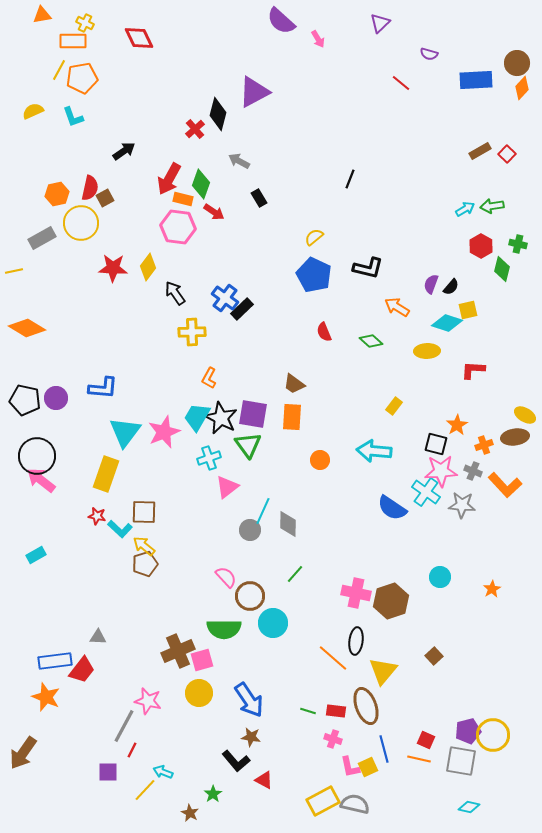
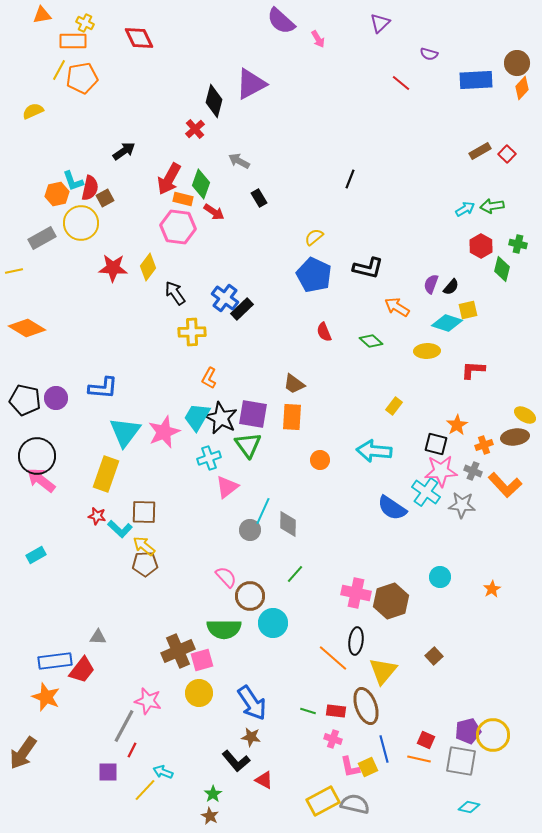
purple triangle at (254, 92): moved 3 px left, 8 px up
black diamond at (218, 114): moved 4 px left, 13 px up
cyan L-shape at (73, 117): moved 64 px down
brown pentagon at (145, 564): rotated 15 degrees clockwise
blue arrow at (249, 700): moved 3 px right, 3 px down
brown star at (190, 813): moved 20 px right, 3 px down
